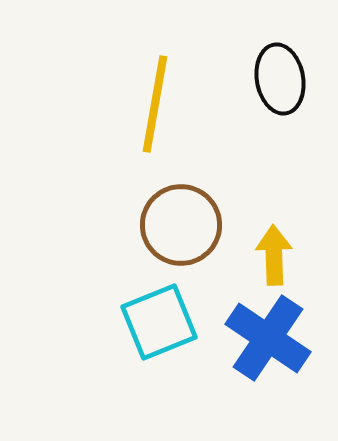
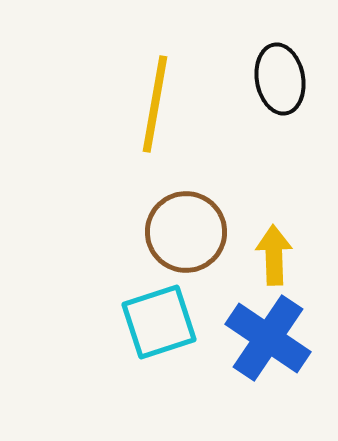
brown circle: moved 5 px right, 7 px down
cyan square: rotated 4 degrees clockwise
